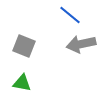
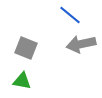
gray square: moved 2 px right, 2 px down
green triangle: moved 2 px up
